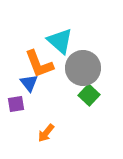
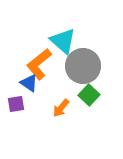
cyan triangle: moved 3 px right
orange L-shape: rotated 72 degrees clockwise
gray circle: moved 2 px up
blue triangle: rotated 18 degrees counterclockwise
orange arrow: moved 15 px right, 25 px up
